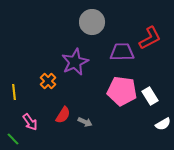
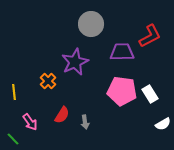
gray circle: moved 1 px left, 2 px down
red L-shape: moved 2 px up
white rectangle: moved 2 px up
red semicircle: moved 1 px left
gray arrow: rotated 56 degrees clockwise
